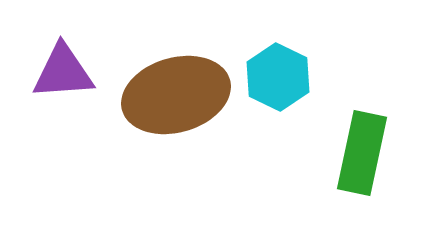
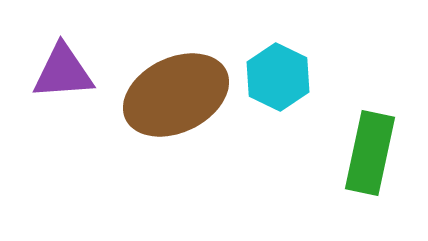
brown ellipse: rotated 10 degrees counterclockwise
green rectangle: moved 8 px right
